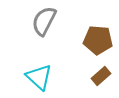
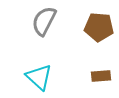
brown pentagon: moved 1 px right, 13 px up
brown rectangle: rotated 36 degrees clockwise
